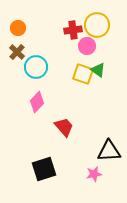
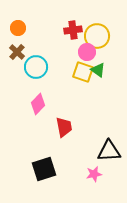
yellow circle: moved 11 px down
pink circle: moved 6 px down
yellow square: moved 2 px up
pink diamond: moved 1 px right, 2 px down
red trapezoid: rotated 30 degrees clockwise
